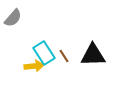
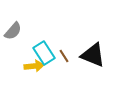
gray semicircle: moved 13 px down
black triangle: rotated 24 degrees clockwise
